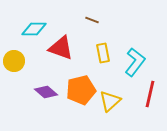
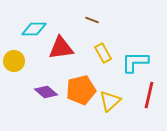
red triangle: rotated 28 degrees counterclockwise
yellow rectangle: rotated 18 degrees counterclockwise
cyan L-shape: rotated 128 degrees counterclockwise
red line: moved 1 px left, 1 px down
